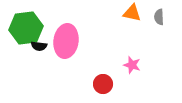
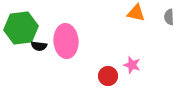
orange triangle: moved 4 px right
gray semicircle: moved 10 px right
green hexagon: moved 5 px left
pink ellipse: rotated 12 degrees counterclockwise
red circle: moved 5 px right, 8 px up
